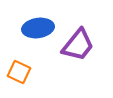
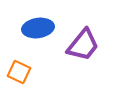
purple trapezoid: moved 5 px right
